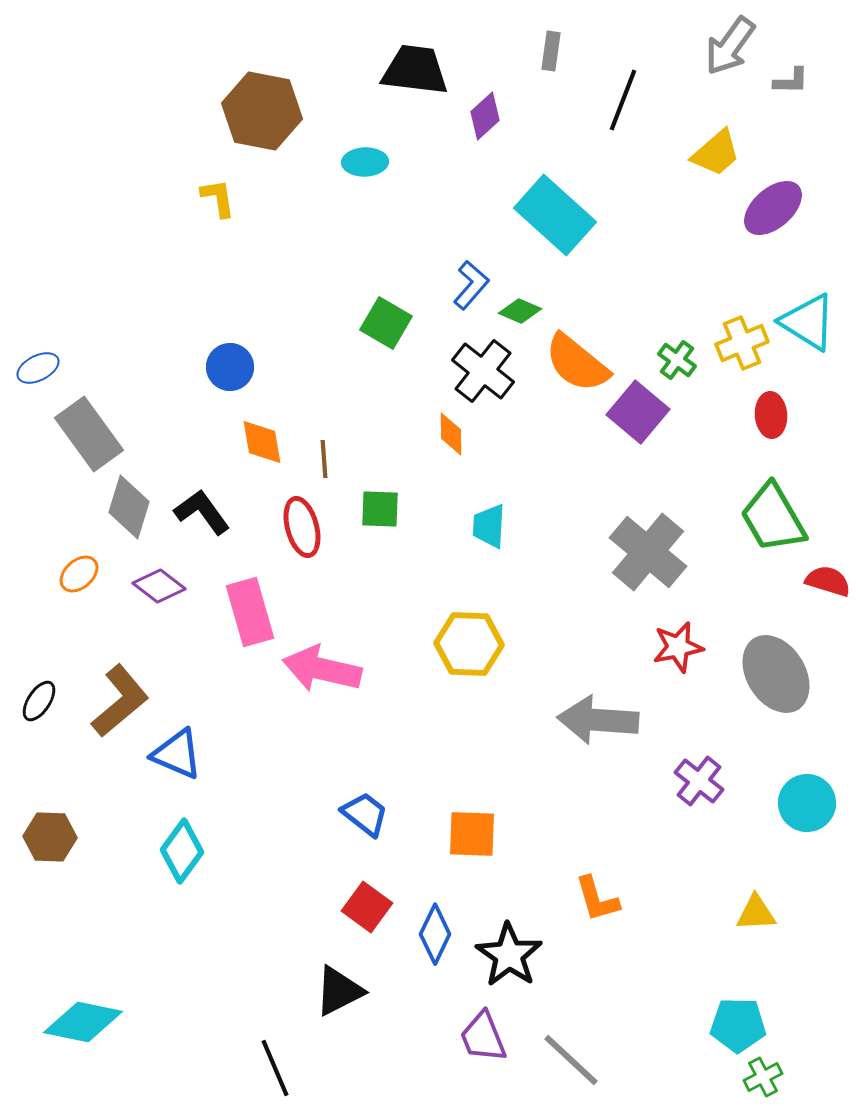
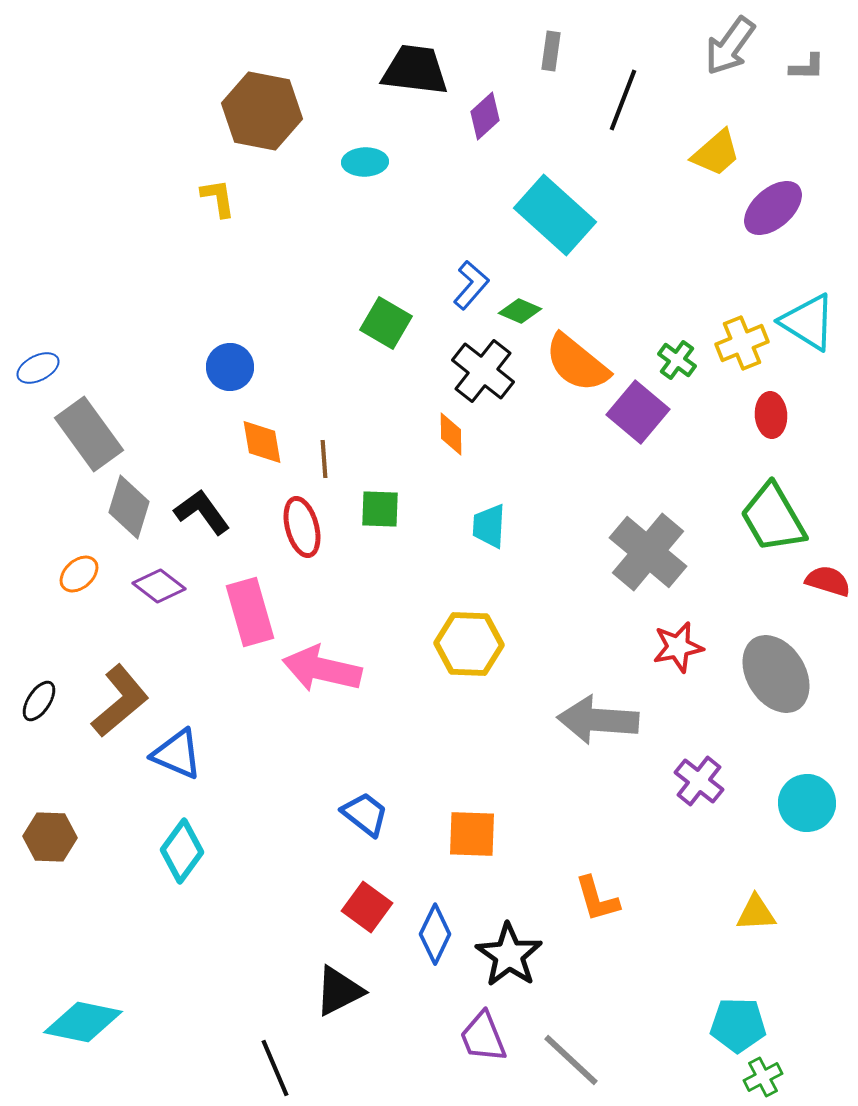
gray L-shape at (791, 81): moved 16 px right, 14 px up
